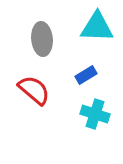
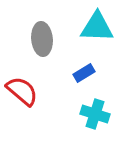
blue rectangle: moved 2 px left, 2 px up
red semicircle: moved 12 px left, 1 px down
